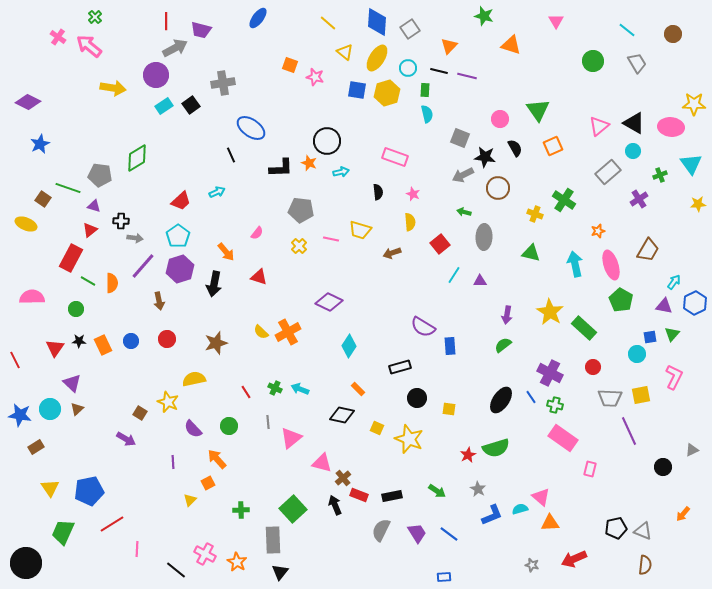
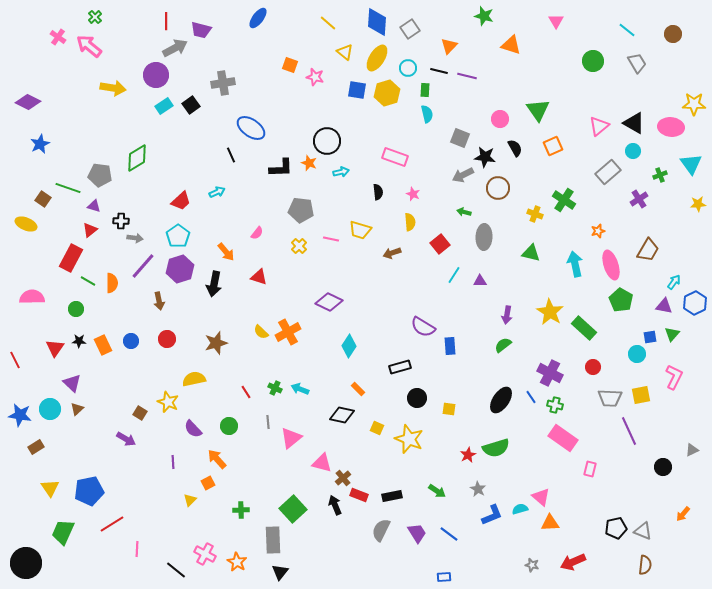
red arrow at (574, 559): moved 1 px left, 3 px down
